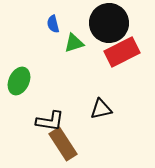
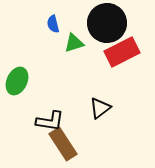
black circle: moved 2 px left
green ellipse: moved 2 px left
black triangle: moved 1 px left, 1 px up; rotated 25 degrees counterclockwise
